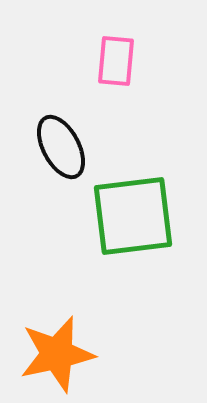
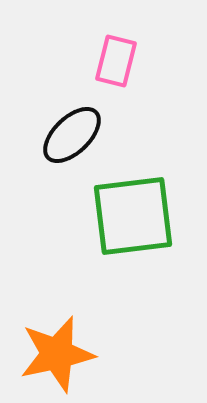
pink rectangle: rotated 9 degrees clockwise
black ellipse: moved 11 px right, 12 px up; rotated 74 degrees clockwise
